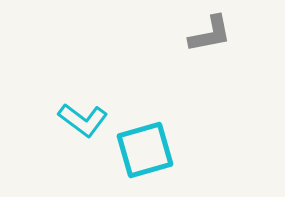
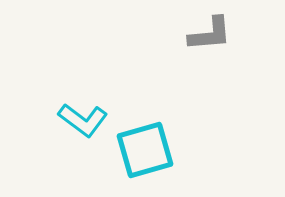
gray L-shape: rotated 6 degrees clockwise
